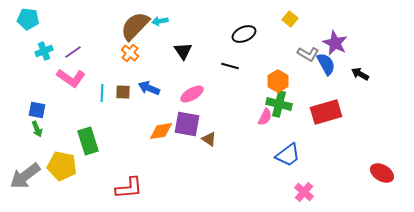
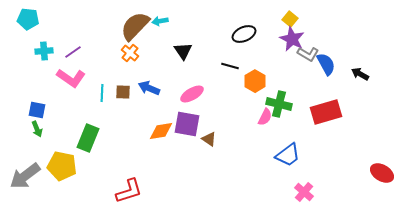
purple star: moved 43 px left, 4 px up
cyan cross: rotated 18 degrees clockwise
orange hexagon: moved 23 px left
green rectangle: moved 3 px up; rotated 40 degrees clockwise
red L-shape: moved 3 px down; rotated 12 degrees counterclockwise
